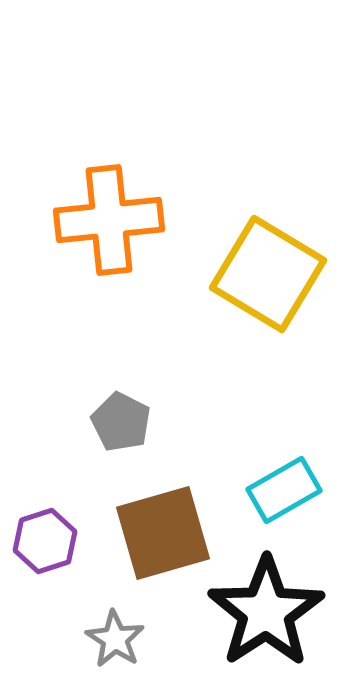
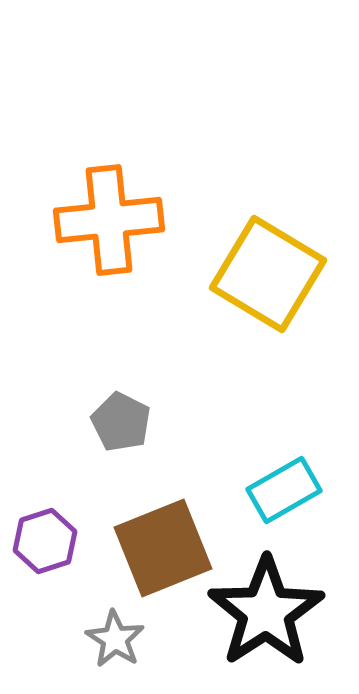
brown square: moved 15 px down; rotated 6 degrees counterclockwise
